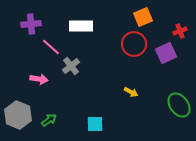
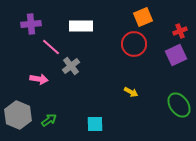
purple square: moved 10 px right, 2 px down
